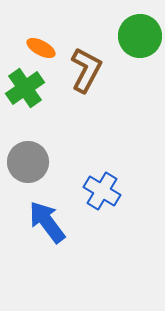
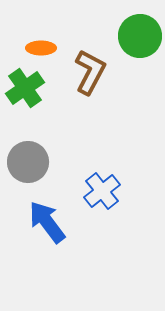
orange ellipse: rotated 28 degrees counterclockwise
brown L-shape: moved 4 px right, 2 px down
blue cross: rotated 21 degrees clockwise
